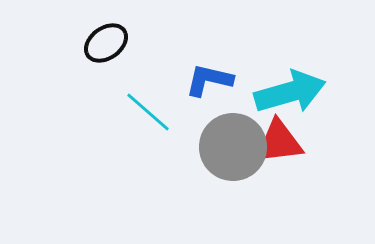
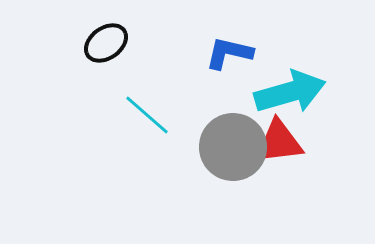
blue L-shape: moved 20 px right, 27 px up
cyan line: moved 1 px left, 3 px down
